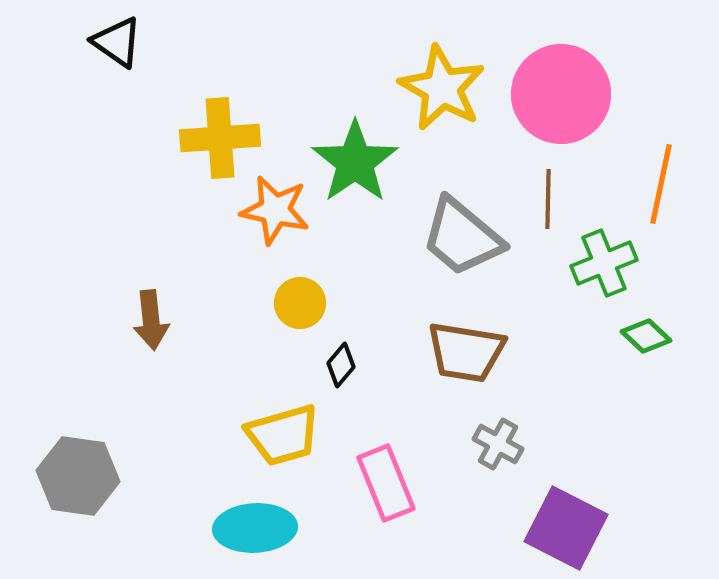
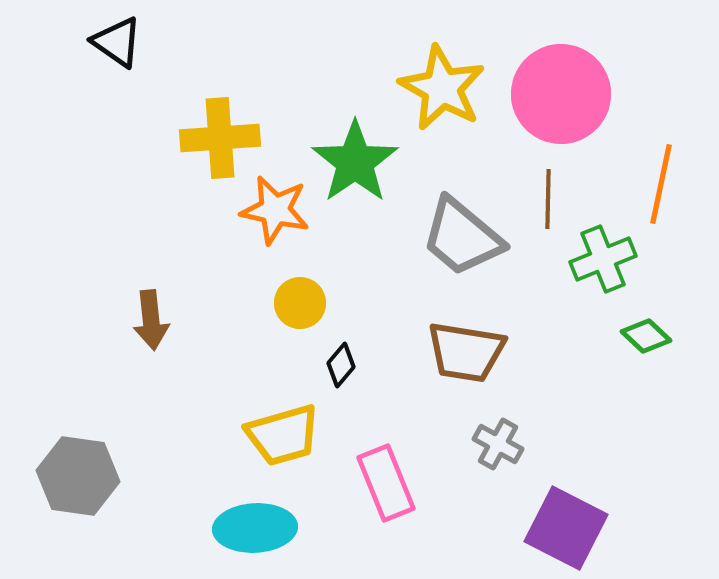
green cross: moved 1 px left, 4 px up
